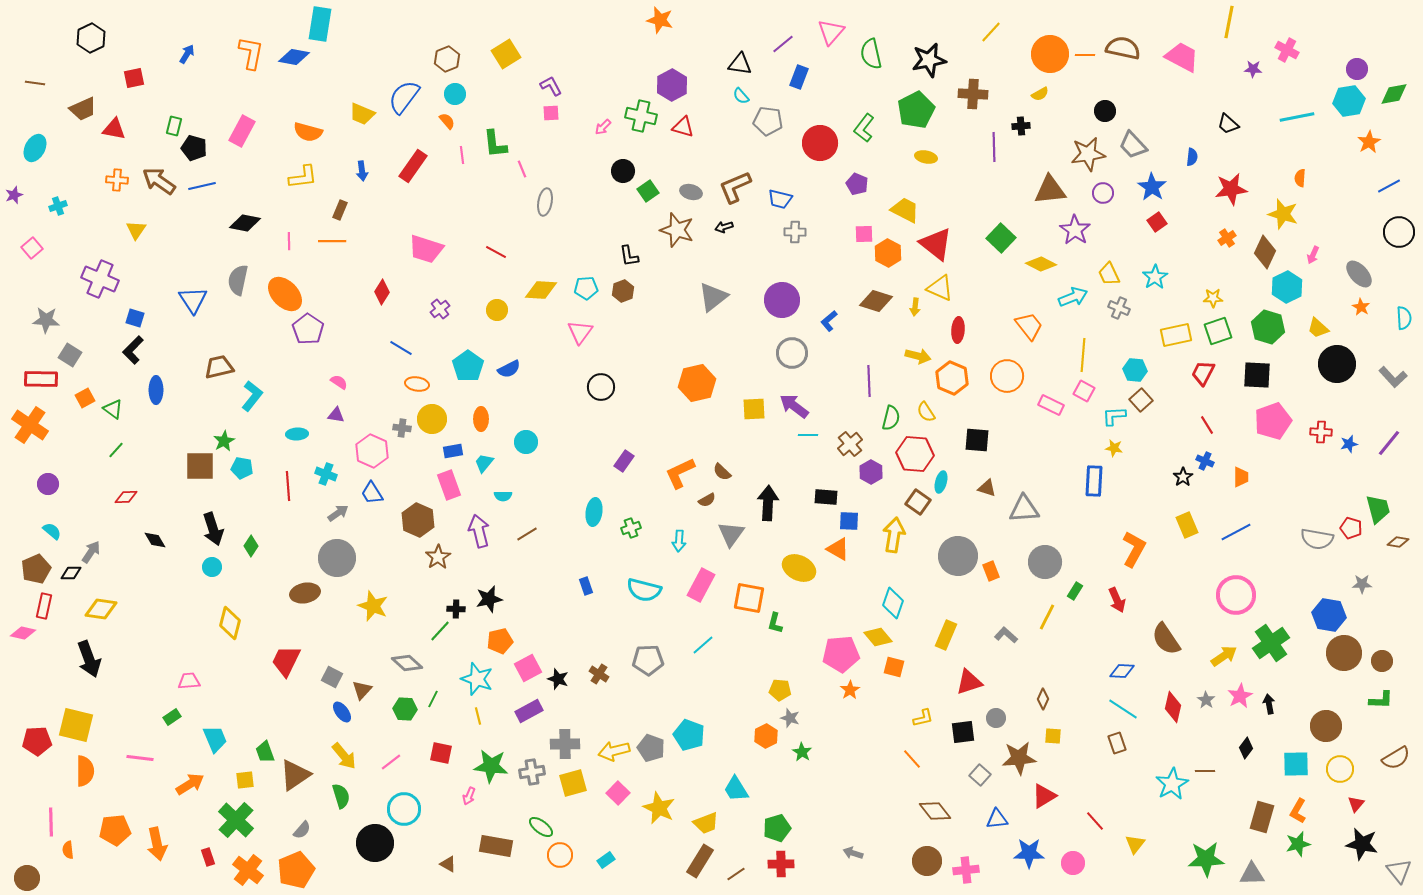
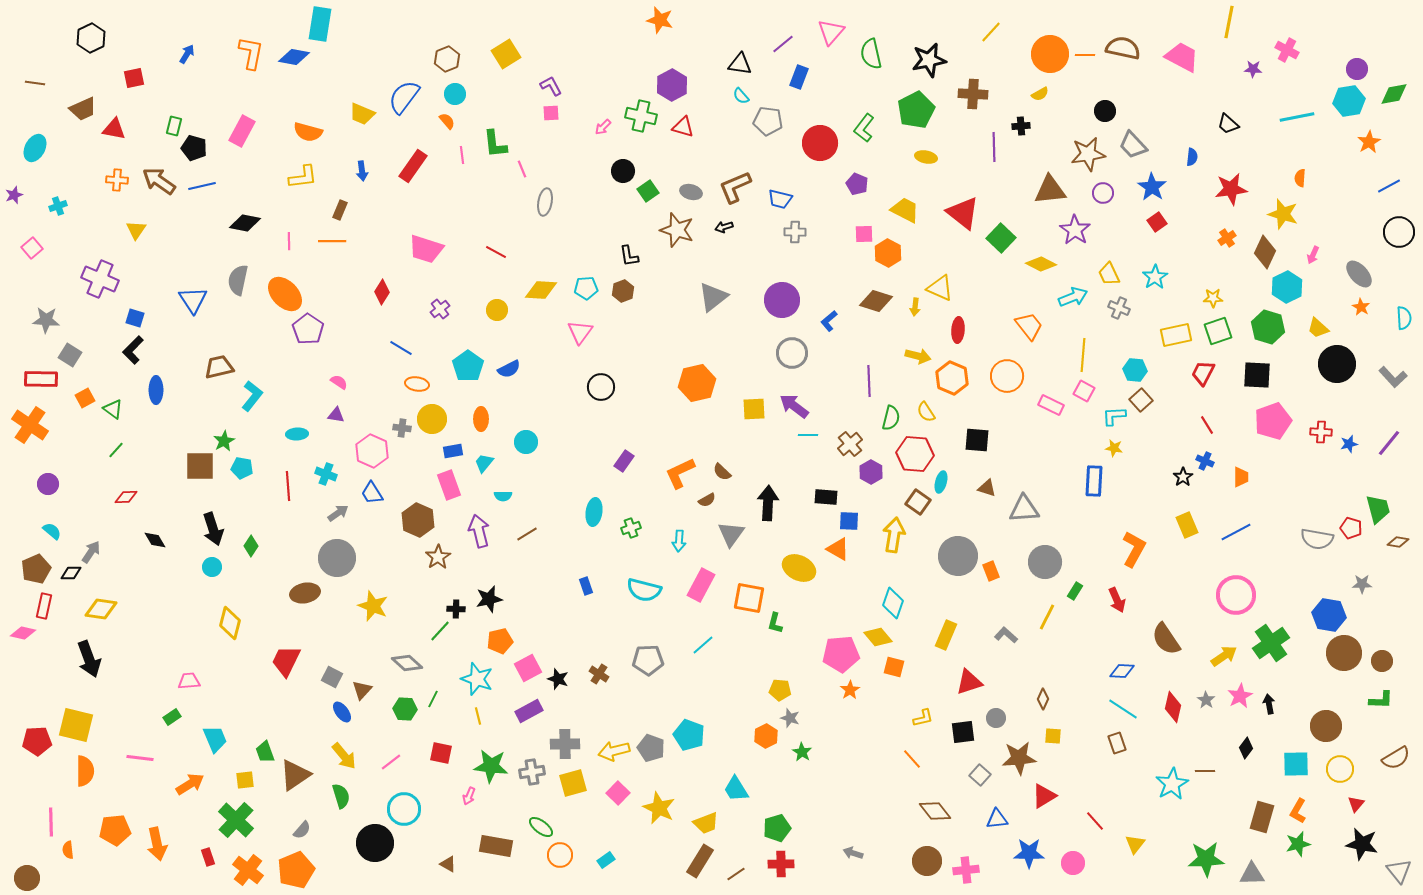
red triangle at (936, 244): moved 27 px right, 31 px up
